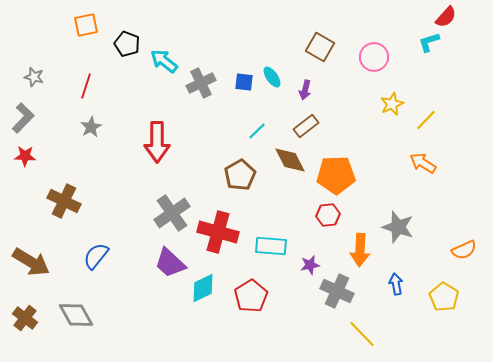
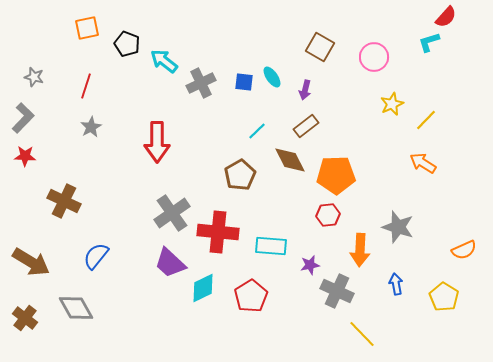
orange square at (86, 25): moved 1 px right, 3 px down
red cross at (218, 232): rotated 9 degrees counterclockwise
gray diamond at (76, 315): moved 7 px up
